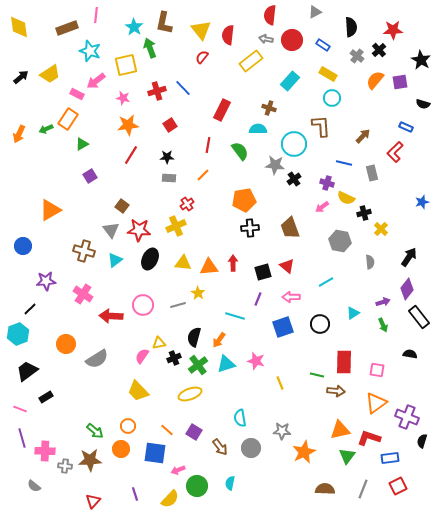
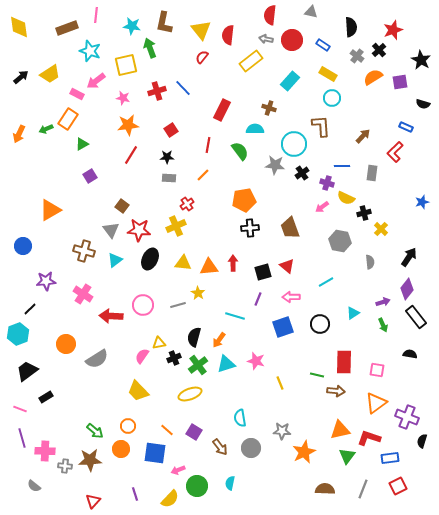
gray triangle at (315, 12): moved 4 px left; rotated 40 degrees clockwise
cyan star at (134, 27): moved 2 px left, 1 px up; rotated 24 degrees counterclockwise
red star at (393, 30): rotated 18 degrees counterclockwise
orange semicircle at (375, 80): moved 2 px left, 3 px up; rotated 18 degrees clockwise
red square at (170, 125): moved 1 px right, 5 px down
cyan semicircle at (258, 129): moved 3 px left
blue line at (344, 163): moved 2 px left, 3 px down; rotated 14 degrees counterclockwise
gray rectangle at (372, 173): rotated 21 degrees clockwise
black cross at (294, 179): moved 8 px right, 6 px up
black rectangle at (419, 317): moved 3 px left
